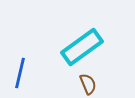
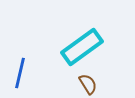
brown semicircle: rotated 10 degrees counterclockwise
